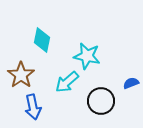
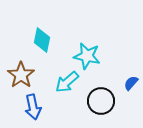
blue semicircle: rotated 28 degrees counterclockwise
